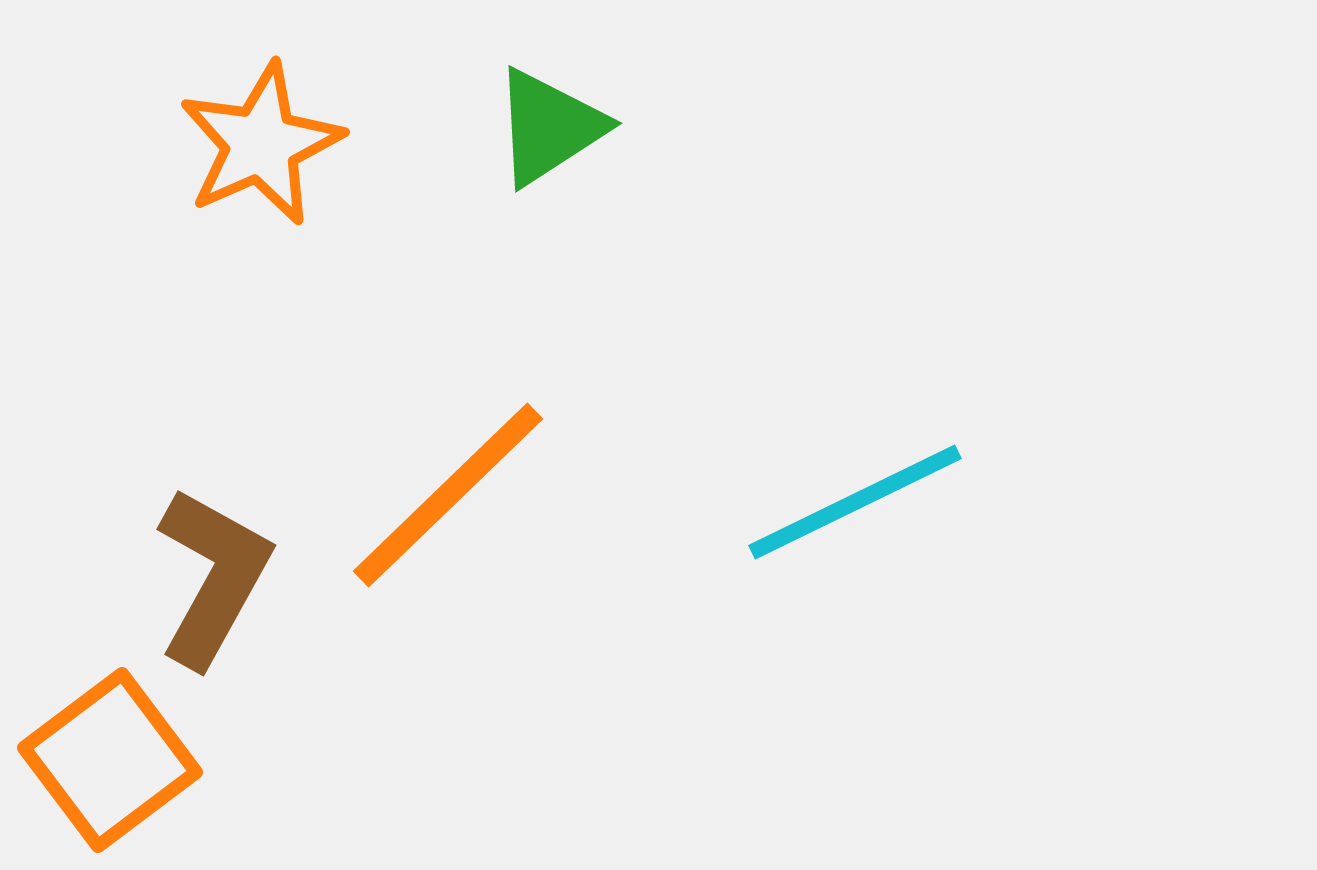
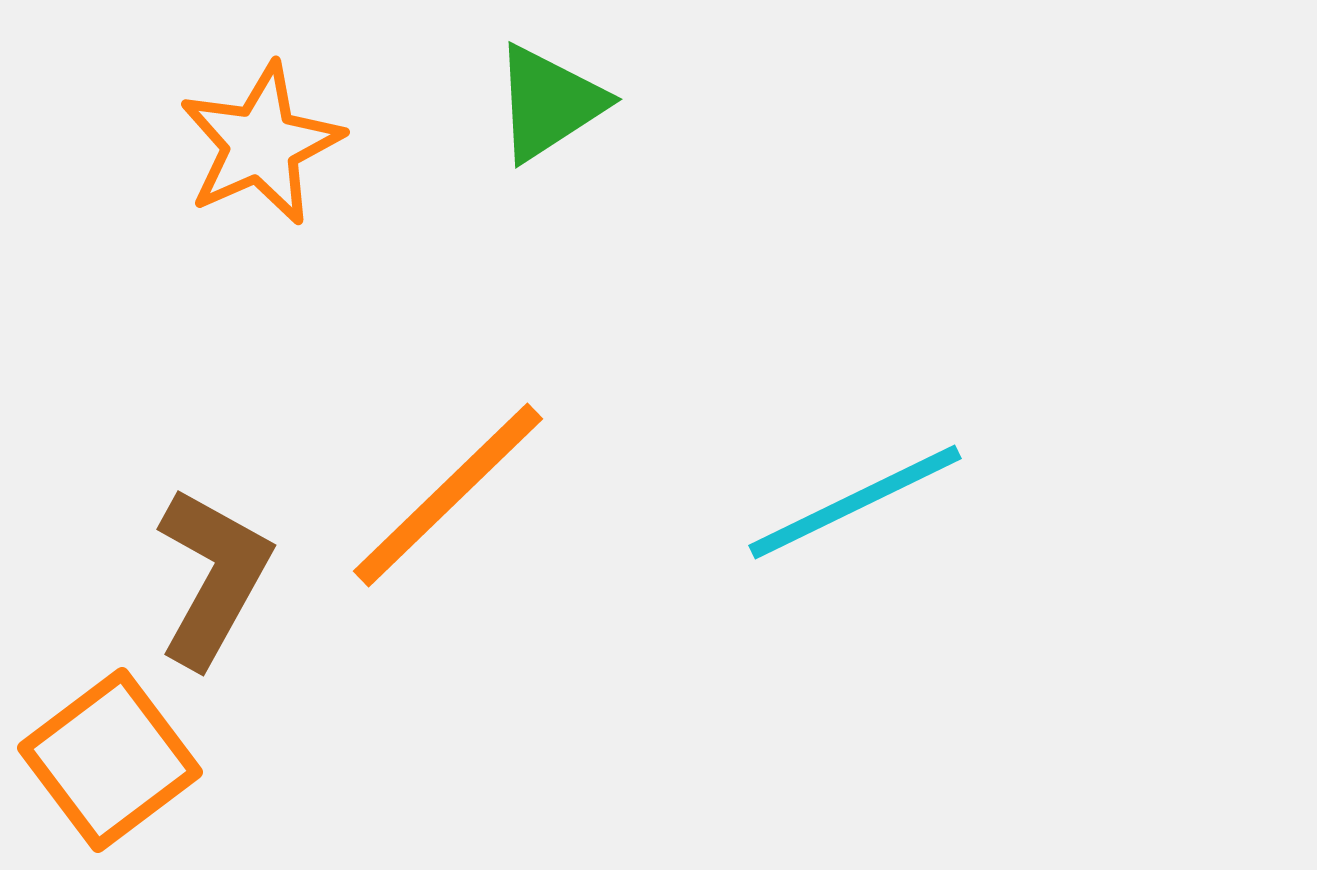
green triangle: moved 24 px up
